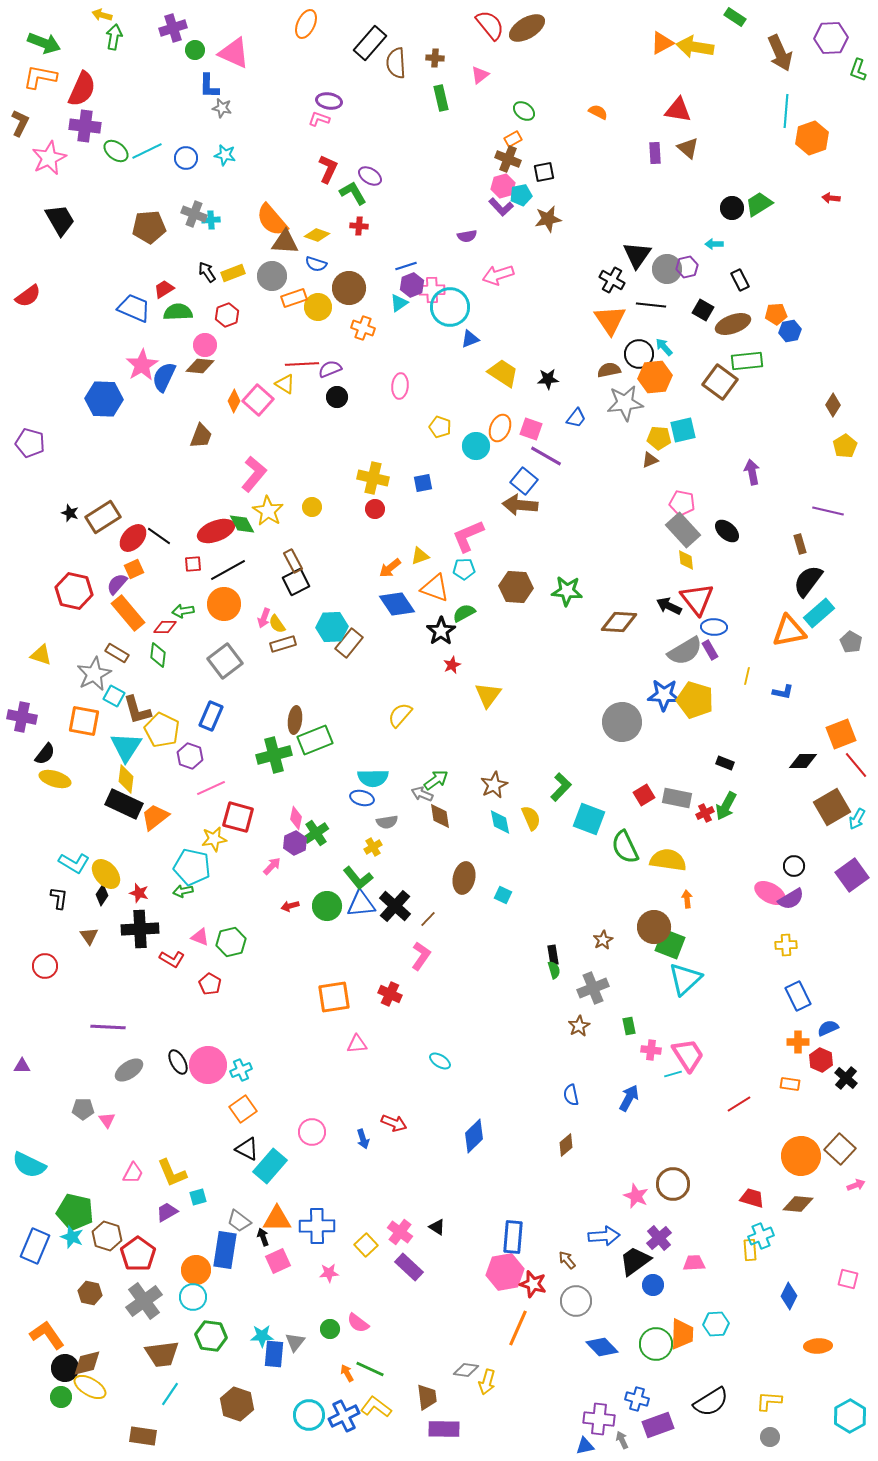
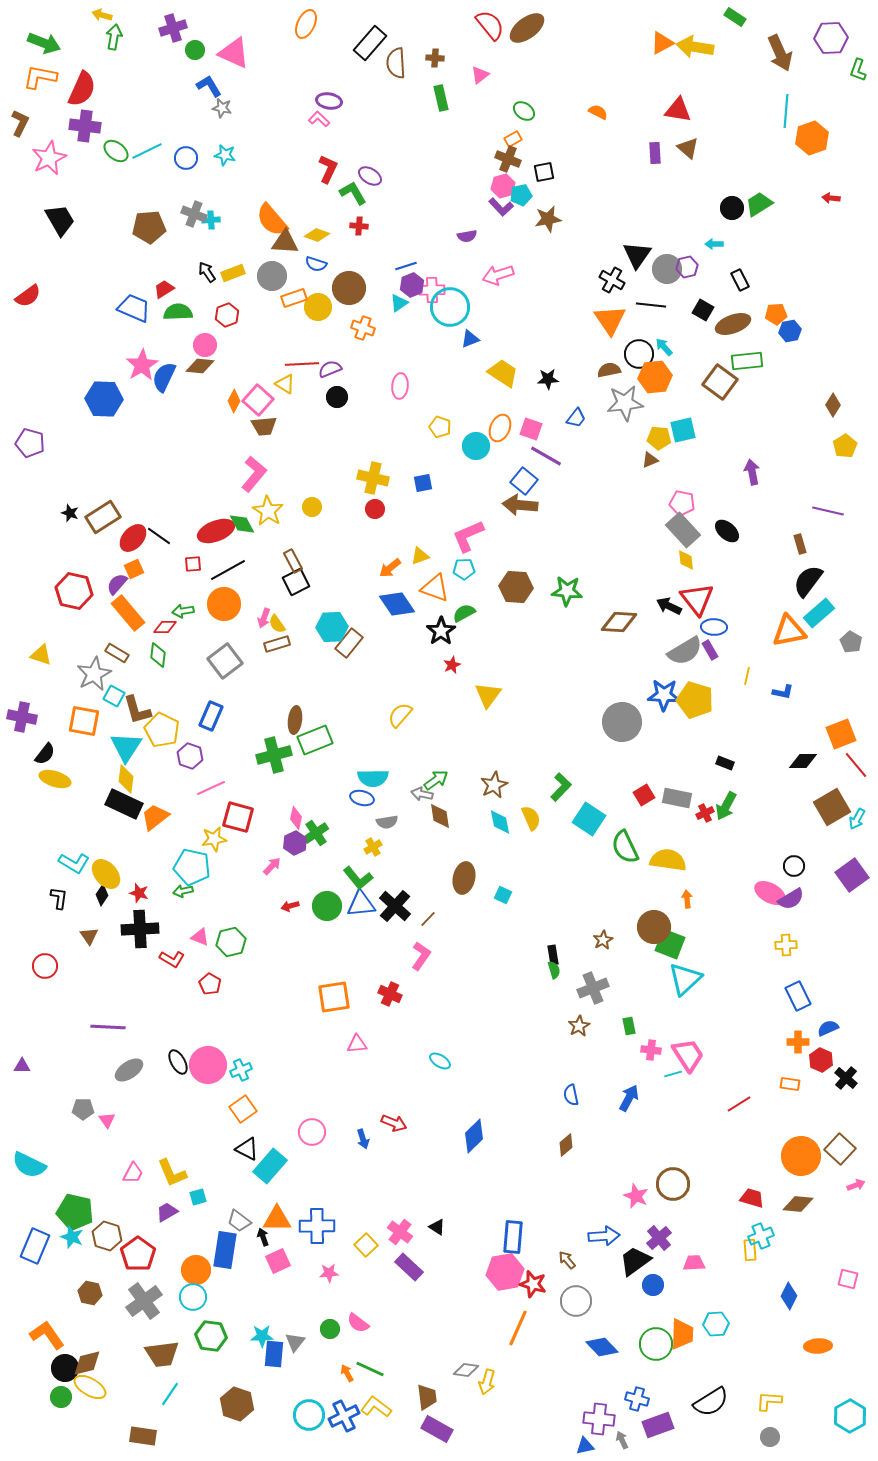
brown ellipse at (527, 28): rotated 6 degrees counterclockwise
blue L-shape at (209, 86): rotated 148 degrees clockwise
pink L-shape at (319, 119): rotated 25 degrees clockwise
brown trapezoid at (201, 436): moved 63 px right, 10 px up; rotated 64 degrees clockwise
brown rectangle at (283, 644): moved 6 px left
gray arrow at (422, 794): rotated 10 degrees counterclockwise
cyan square at (589, 819): rotated 12 degrees clockwise
purple rectangle at (444, 1429): moved 7 px left; rotated 28 degrees clockwise
